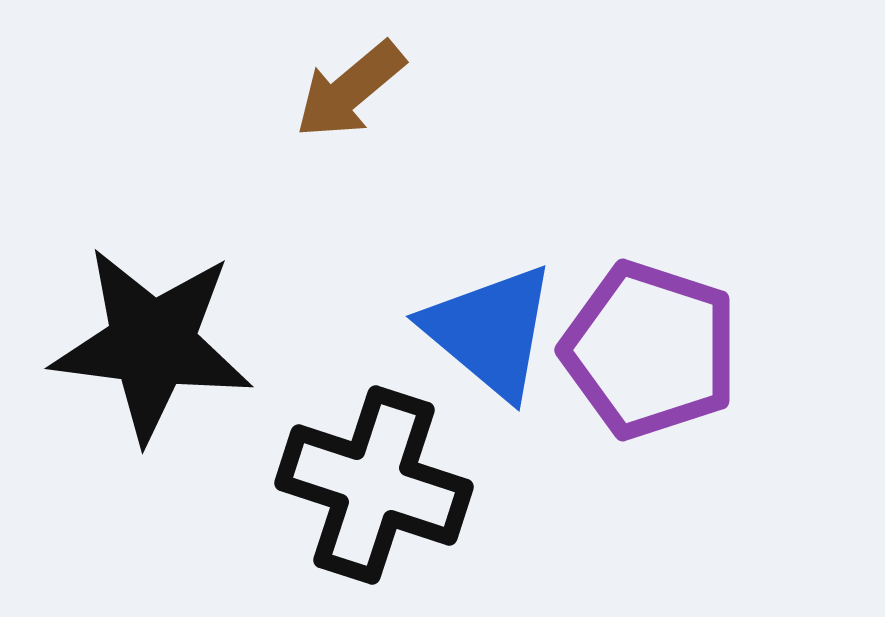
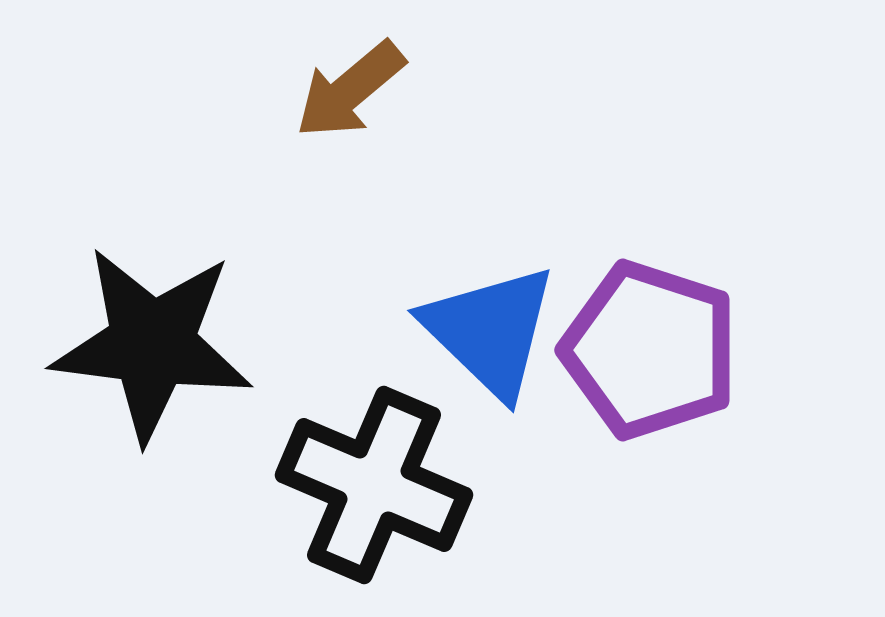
blue triangle: rotated 4 degrees clockwise
black cross: rotated 5 degrees clockwise
